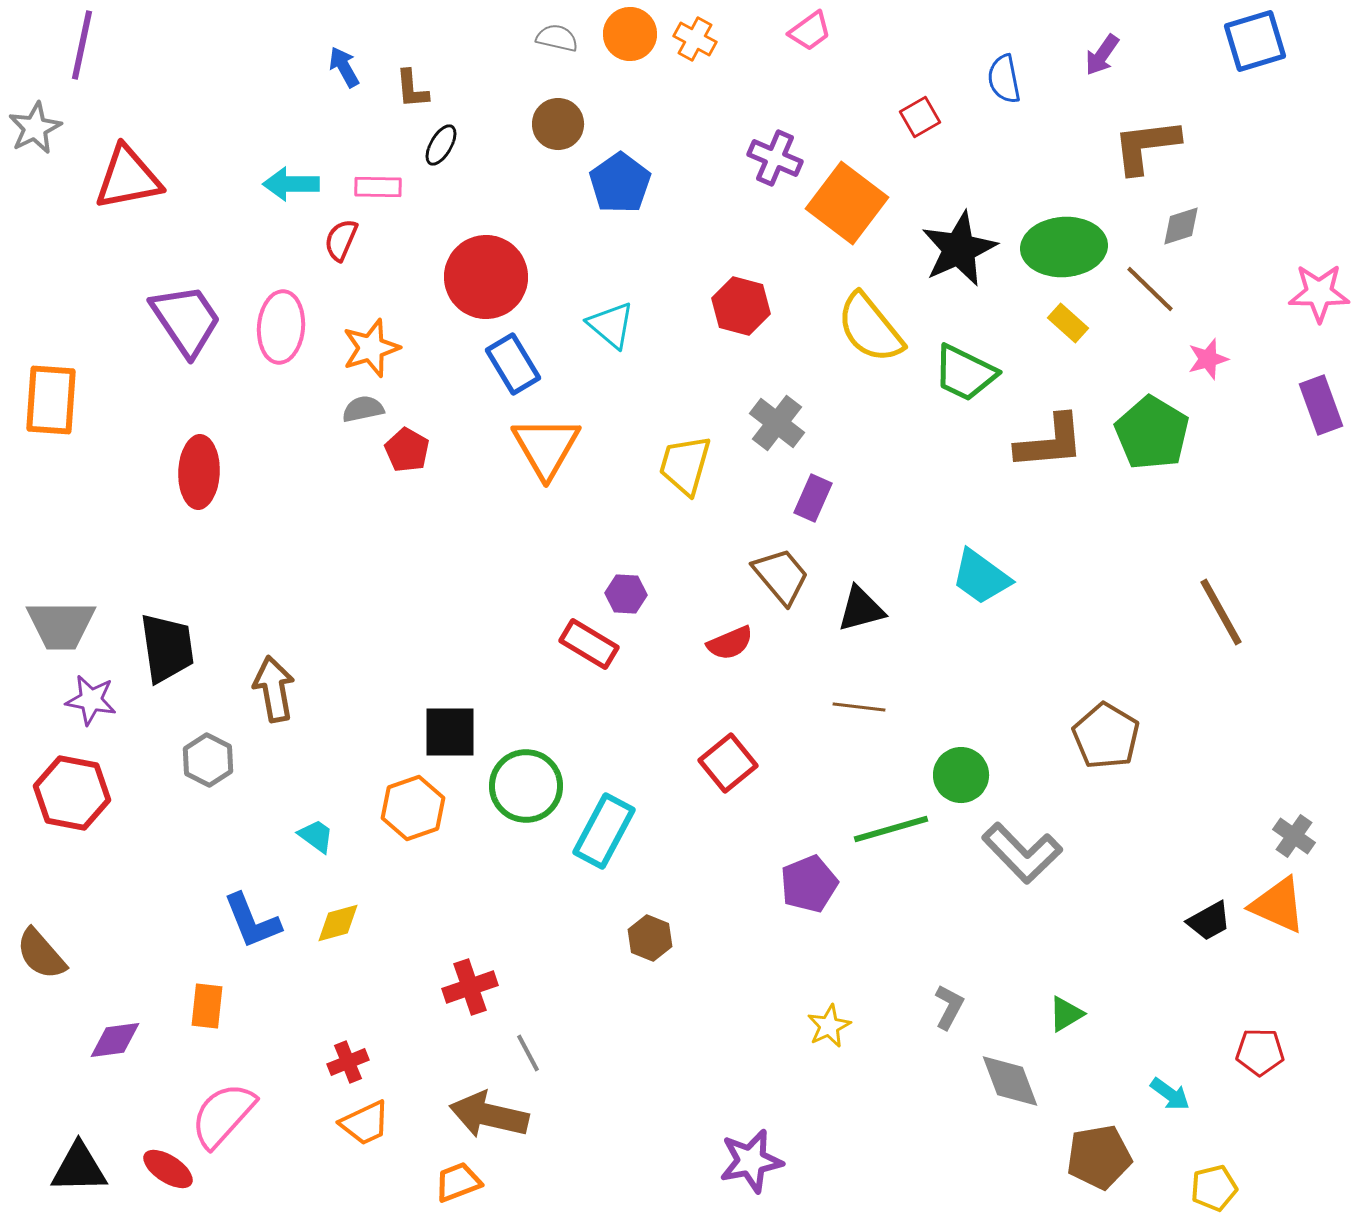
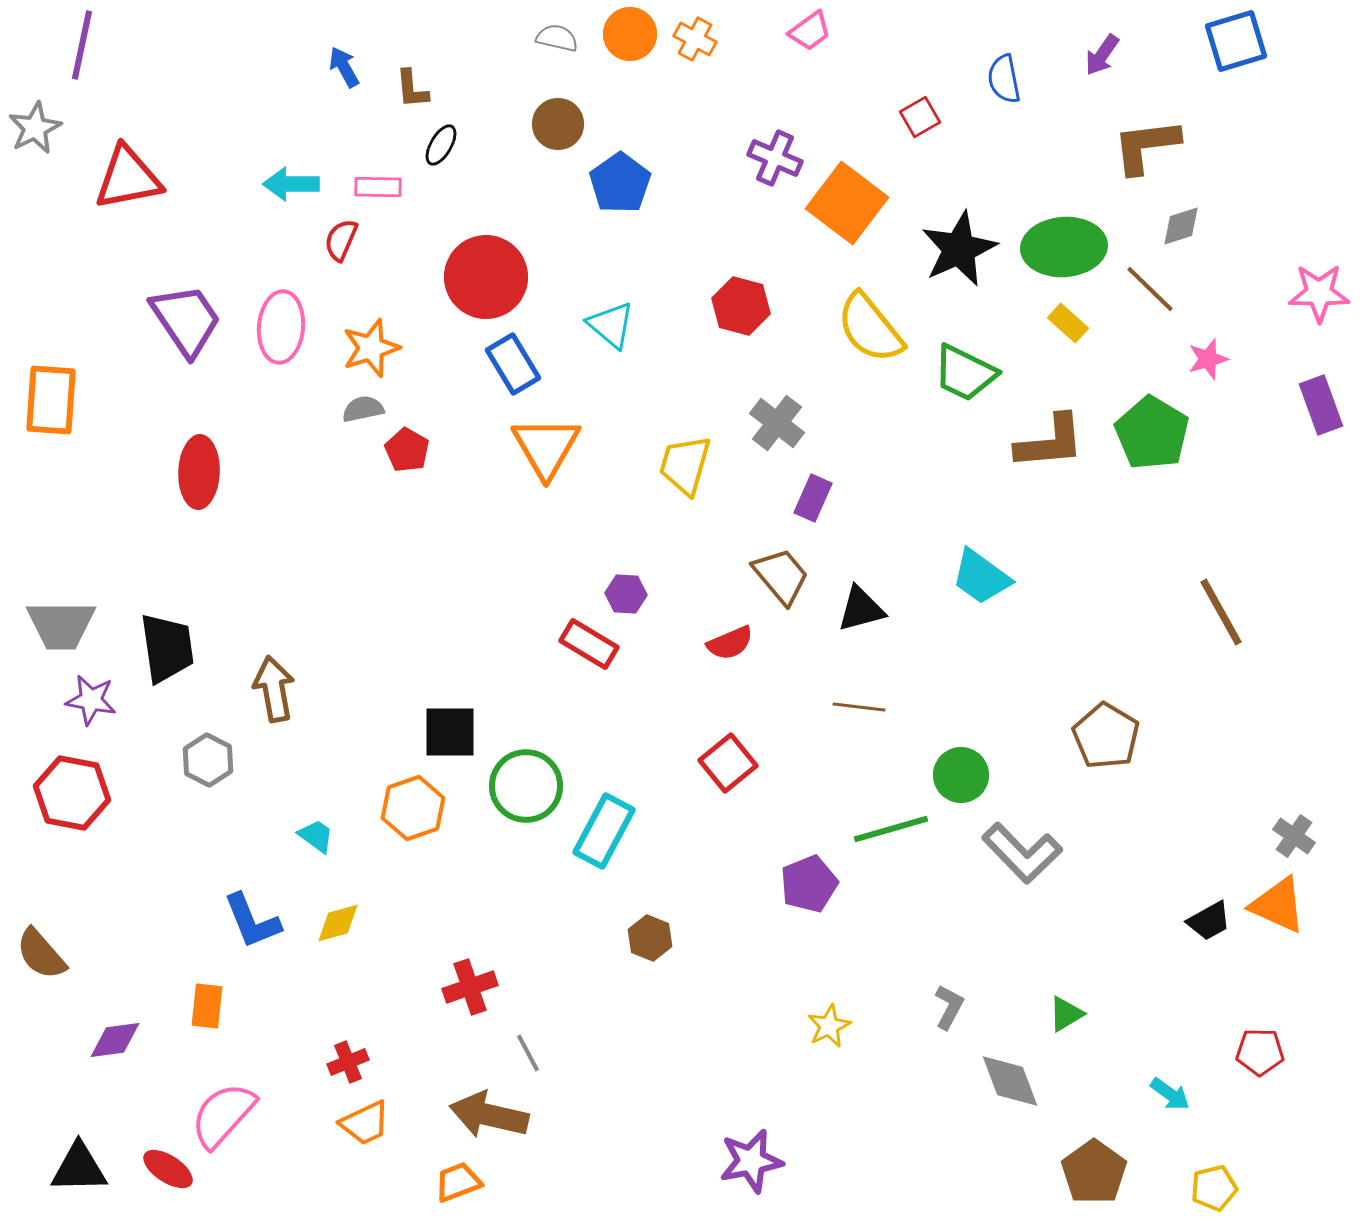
blue square at (1255, 41): moved 19 px left
brown pentagon at (1099, 1157): moved 5 px left, 15 px down; rotated 26 degrees counterclockwise
